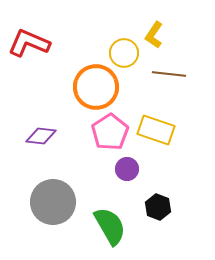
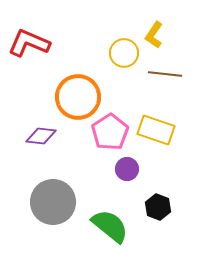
brown line: moved 4 px left
orange circle: moved 18 px left, 10 px down
green semicircle: rotated 21 degrees counterclockwise
